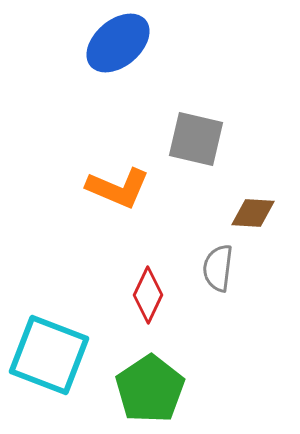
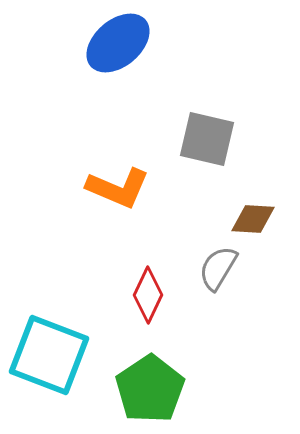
gray square: moved 11 px right
brown diamond: moved 6 px down
gray semicircle: rotated 24 degrees clockwise
